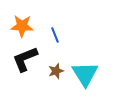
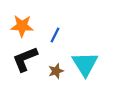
blue line: rotated 49 degrees clockwise
cyan triangle: moved 10 px up
